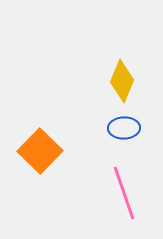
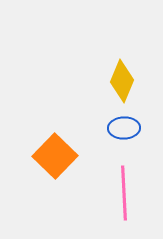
orange square: moved 15 px right, 5 px down
pink line: rotated 16 degrees clockwise
